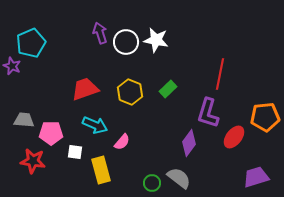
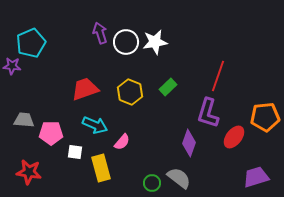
white star: moved 1 px left, 2 px down; rotated 20 degrees counterclockwise
purple star: rotated 18 degrees counterclockwise
red line: moved 2 px left, 2 px down; rotated 8 degrees clockwise
green rectangle: moved 2 px up
purple diamond: rotated 16 degrees counterclockwise
red star: moved 4 px left, 11 px down
yellow rectangle: moved 2 px up
